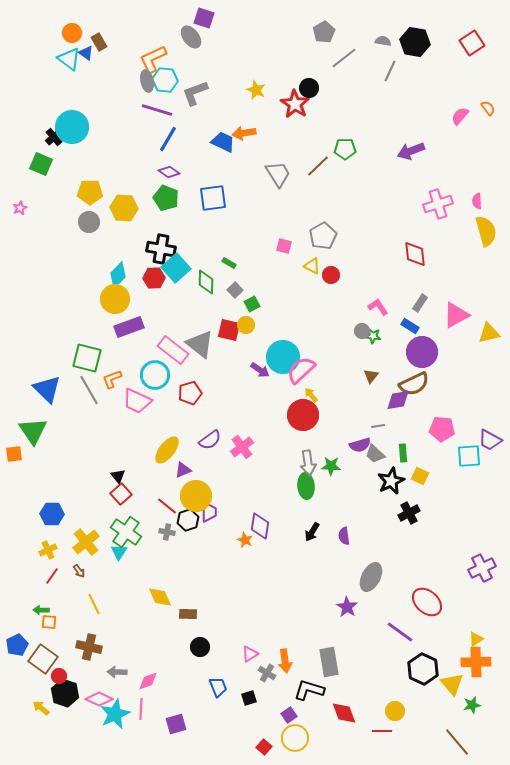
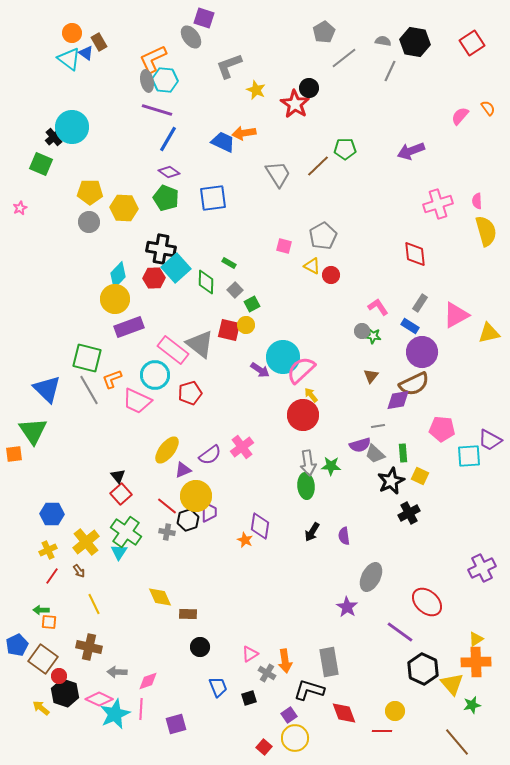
gray L-shape at (195, 93): moved 34 px right, 27 px up
purple semicircle at (210, 440): moved 15 px down
